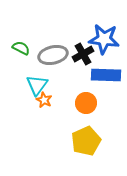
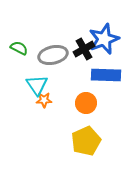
blue star: rotated 28 degrees counterclockwise
green semicircle: moved 2 px left
black cross: moved 1 px right, 5 px up
cyan triangle: rotated 10 degrees counterclockwise
orange star: rotated 28 degrees counterclockwise
